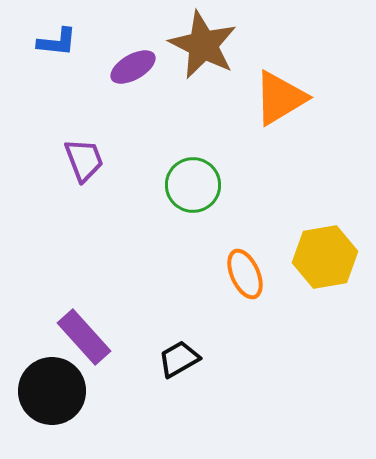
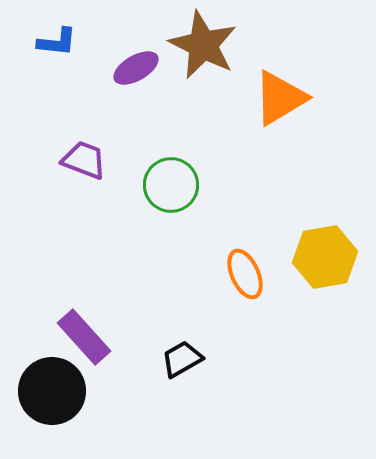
purple ellipse: moved 3 px right, 1 px down
purple trapezoid: rotated 48 degrees counterclockwise
green circle: moved 22 px left
black trapezoid: moved 3 px right
